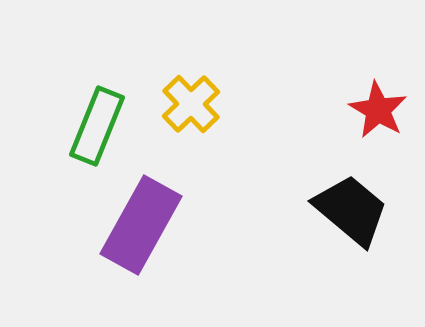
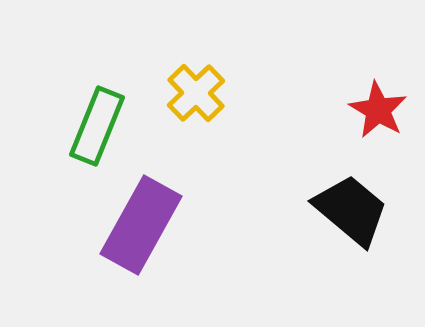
yellow cross: moved 5 px right, 11 px up
